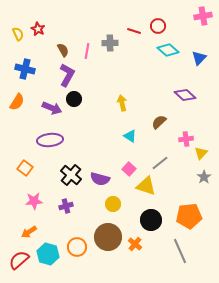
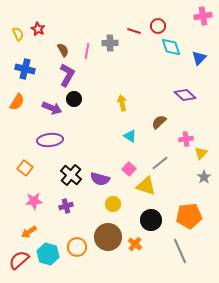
cyan diamond at (168, 50): moved 3 px right, 3 px up; rotated 30 degrees clockwise
